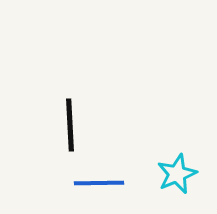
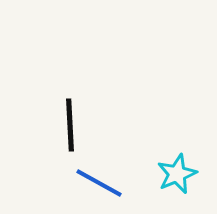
blue line: rotated 30 degrees clockwise
